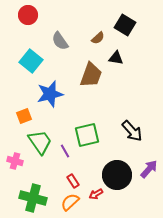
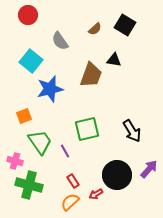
brown semicircle: moved 3 px left, 9 px up
black triangle: moved 2 px left, 2 px down
blue star: moved 5 px up
black arrow: rotated 10 degrees clockwise
green square: moved 6 px up
green cross: moved 4 px left, 13 px up
